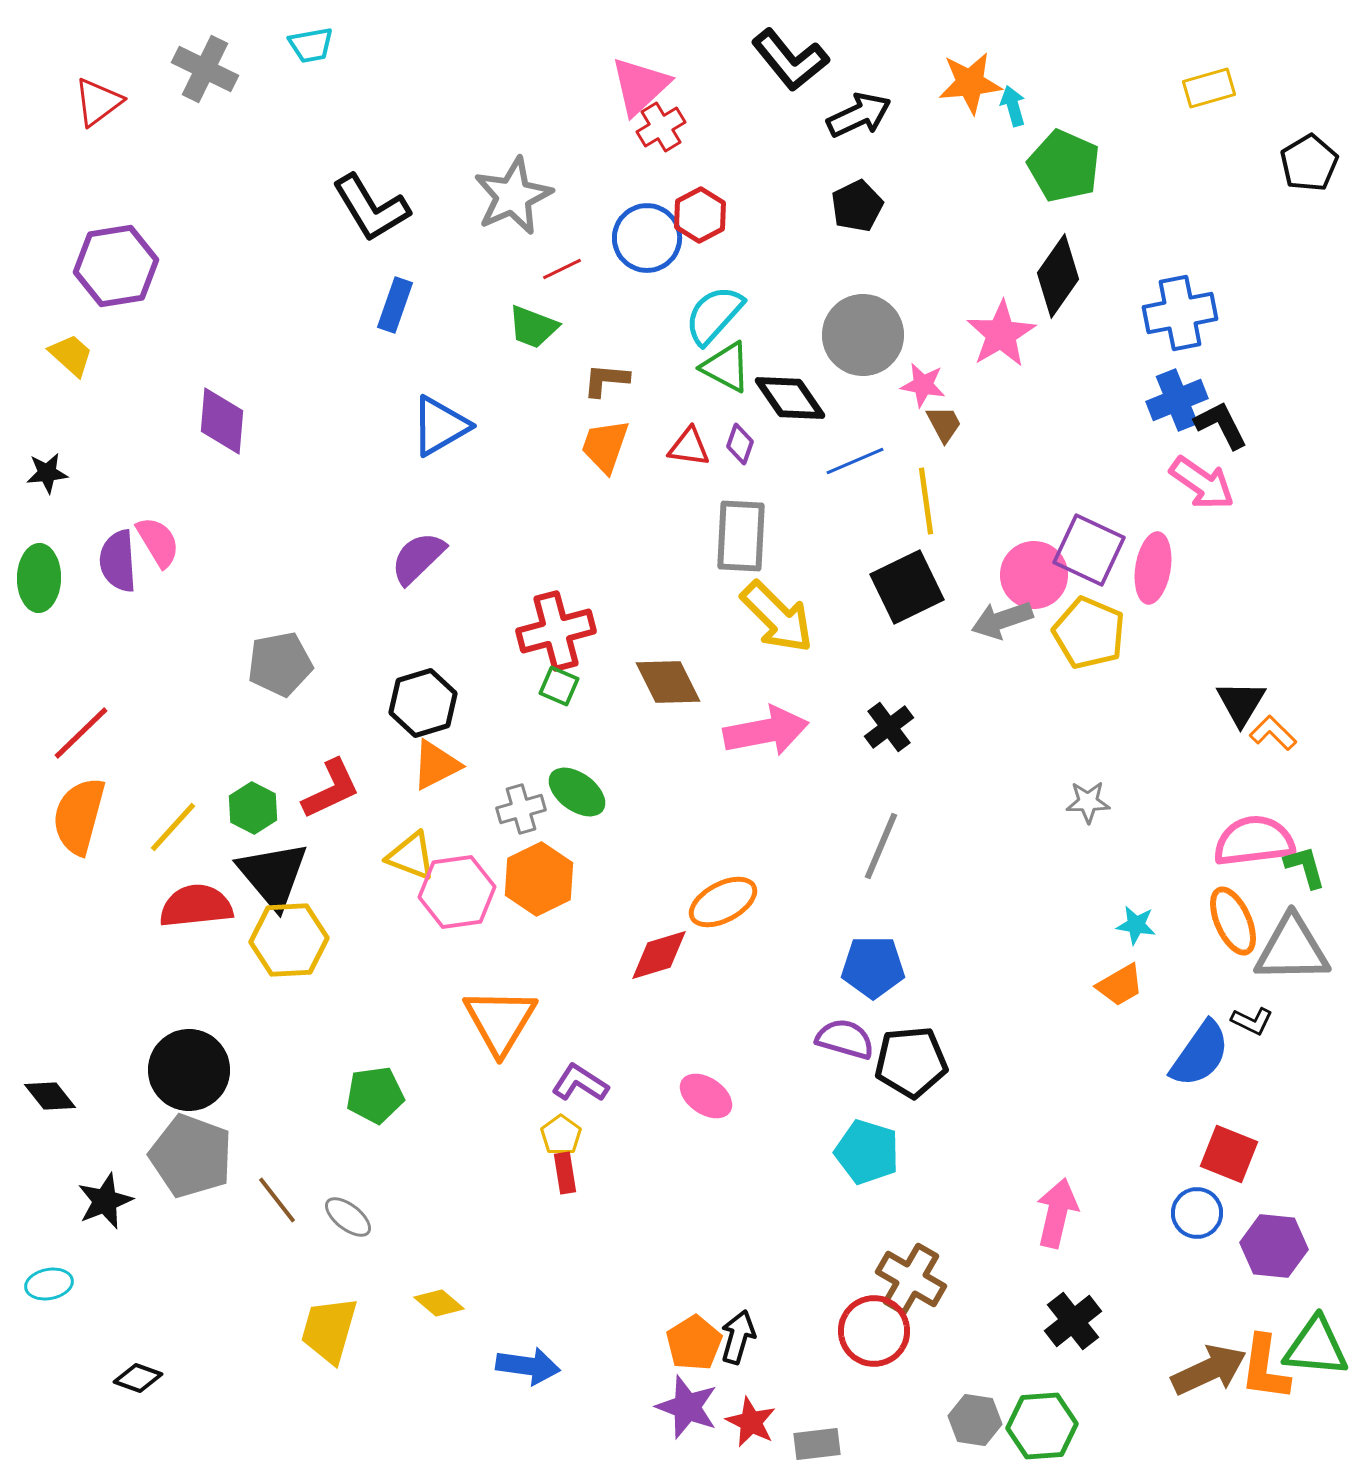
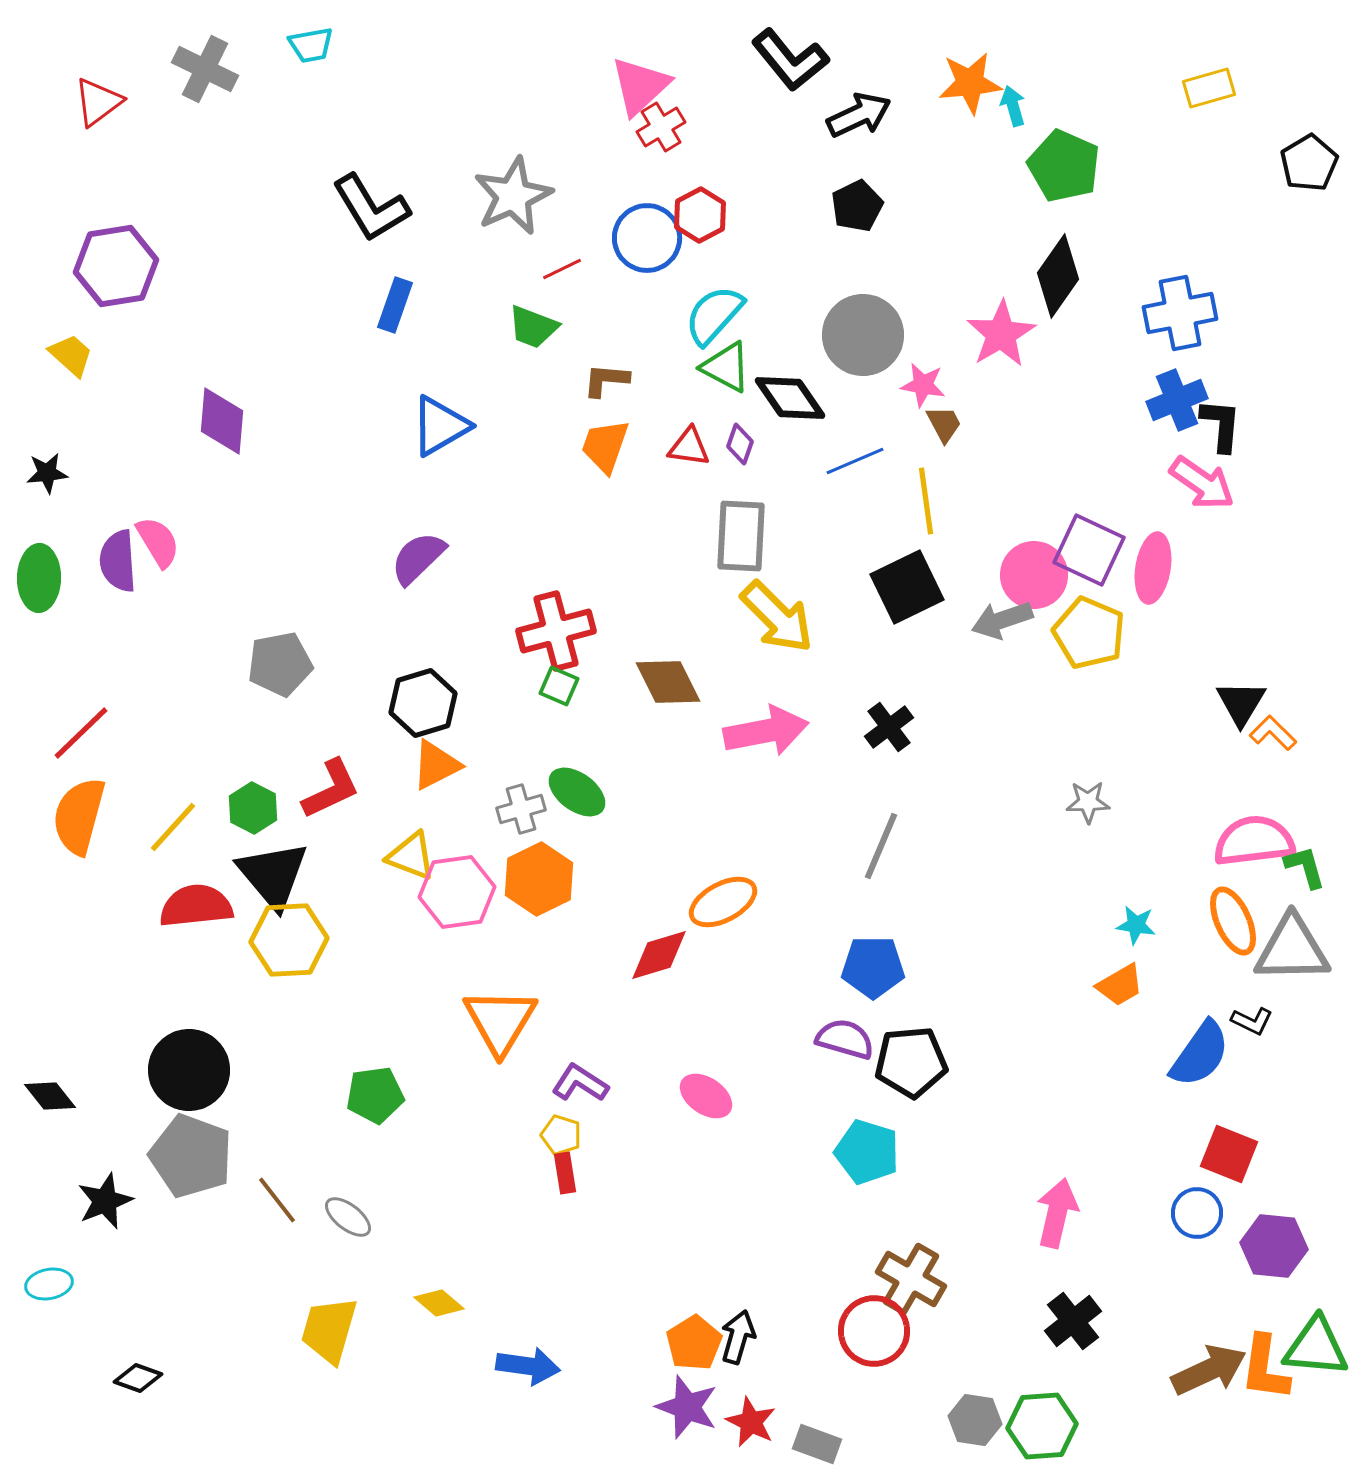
black L-shape at (1221, 425): rotated 32 degrees clockwise
yellow pentagon at (561, 1135): rotated 18 degrees counterclockwise
gray rectangle at (817, 1444): rotated 27 degrees clockwise
